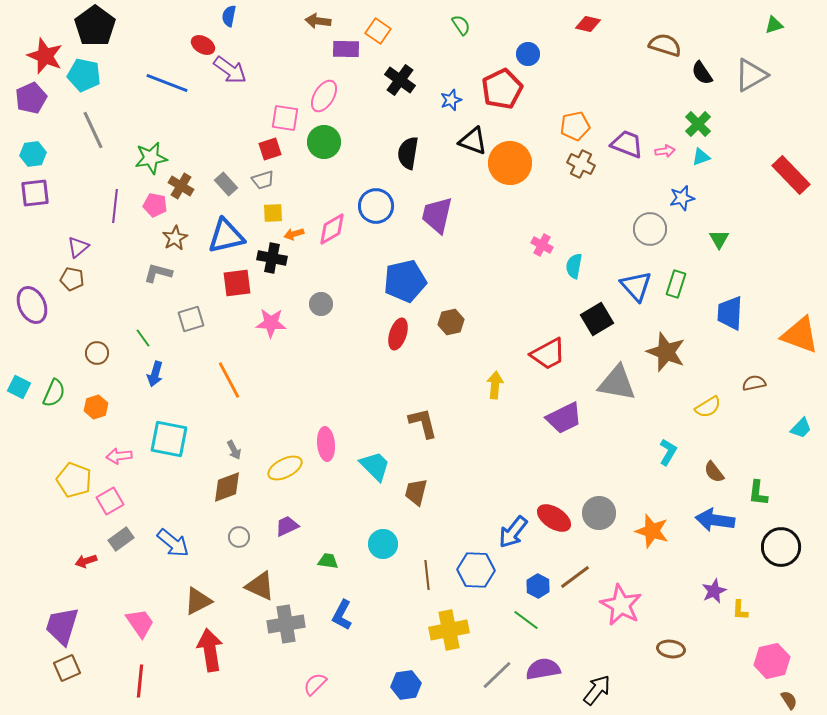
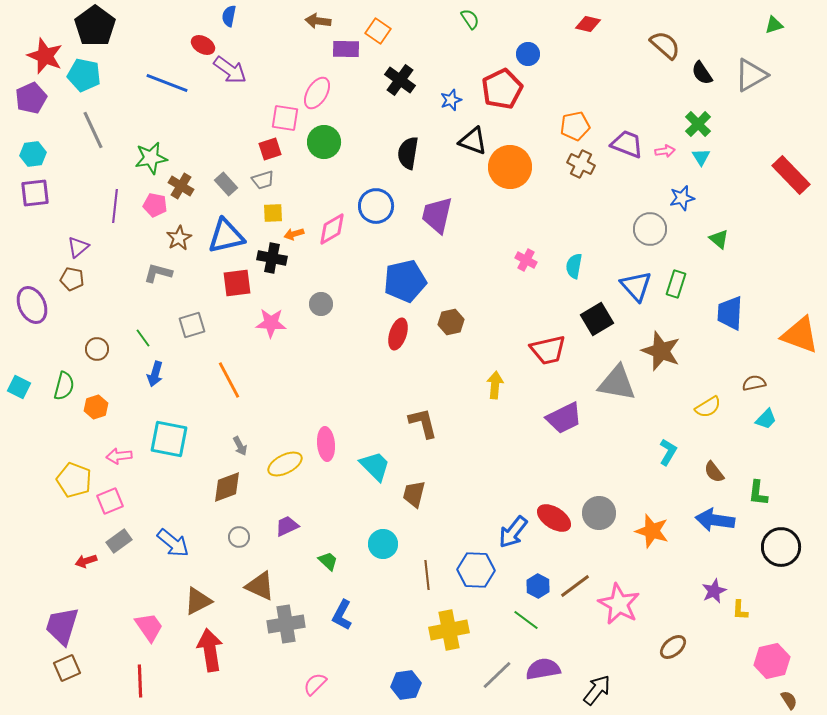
green semicircle at (461, 25): moved 9 px right, 6 px up
brown semicircle at (665, 45): rotated 24 degrees clockwise
pink ellipse at (324, 96): moved 7 px left, 3 px up
cyan triangle at (701, 157): rotated 42 degrees counterclockwise
orange circle at (510, 163): moved 4 px down
brown star at (175, 238): moved 4 px right
green triangle at (719, 239): rotated 20 degrees counterclockwise
pink cross at (542, 245): moved 16 px left, 15 px down
gray square at (191, 319): moved 1 px right, 6 px down
brown star at (666, 352): moved 5 px left, 1 px up
brown circle at (97, 353): moved 4 px up
red trapezoid at (548, 354): moved 4 px up; rotated 15 degrees clockwise
green semicircle at (54, 393): moved 10 px right, 7 px up; rotated 8 degrees counterclockwise
cyan trapezoid at (801, 428): moved 35 px left, 9 px up
gray arrow at (234, 450): moved 6 px right, 4 px up
yellow ellipse at (285, 468): moved 4 px up
brown trapezoid at (416, 492): moved 2 px left, 2 px down
pink square at (110, 501): rotated 8 degrees clockwise
gray rectangle at (121, 539): moved 2 px left, 2 px down
green trapezoid at (328, 561): rotated 35 degrees clockwise
brown line at (575, 577): moved 9 px down
pink star at (621, 605): moved 2 px left, 1 px up
pink trapezoid at (140, 623): moved 9 px right, 4 px down
brown ellipse at (671, 649): moved 2 px right, 2 px up; rotated 48 degrees counterclockwise
red line at (140, 681): rotated 8 degrees counterclockwise
